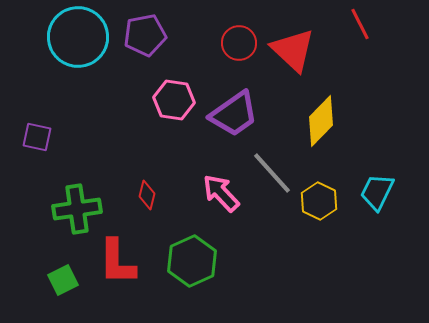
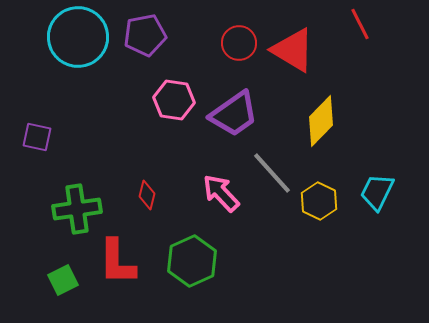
red triangle: rotated 12 degrees counterclockwise
